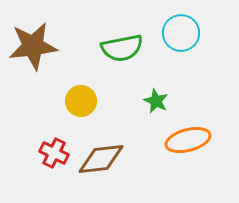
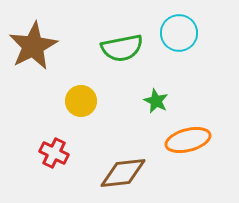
cyan circle: moved 2 px left
brown star: rotated 21 degrees counterclockwise
brown diamond: moved 22 px right, 14 px down
